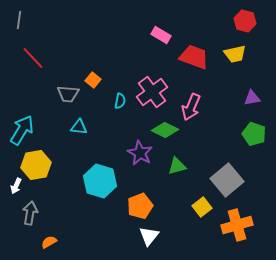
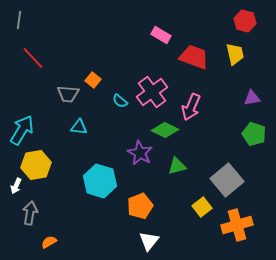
yellow trapezoid: rotated 90 degrees counterclockwise
cyan semicircle: rotated 119 degrees clockwise
white triangle: moved 5 px down
